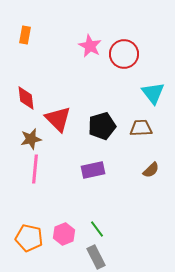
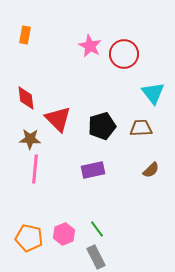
brown star: moved 1 px left; rotated 15 degrees clockwise
